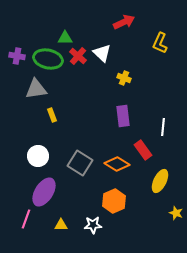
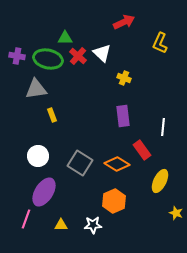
red rectangle: moved 1 px left
